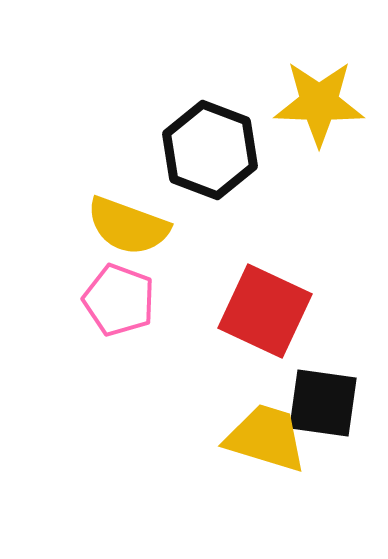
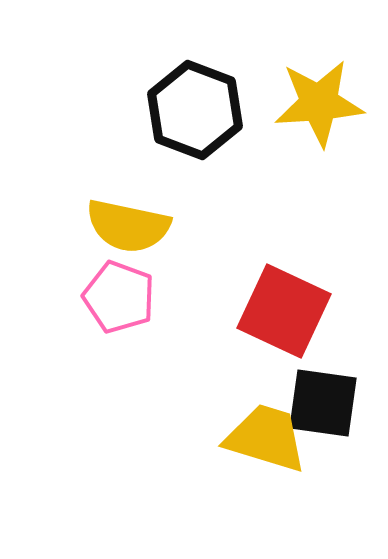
yellow star: rotated 6 degrees counterclockwise
black hexagon: moved 15 px left, 40 px up
yellow semicircle: rotated 8 degrees counterclockwise
pink pentagon: moved 3 px up
red square: moved 19 px right
